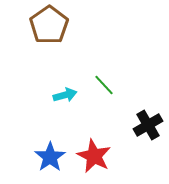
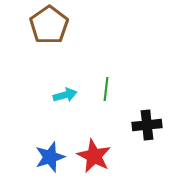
green line: moved 2 px right, 4 px down; rotated 50 degrees clockwise
black cross: moved 1 px left; rotated 24 degrees clockwise
blue star: rotated 16 degrees clockwise
